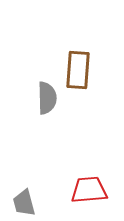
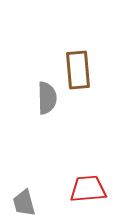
brown rectangle: rotated 9 degrees counterclockwise
red trapezoid: moved 1 px left, 1 px up
